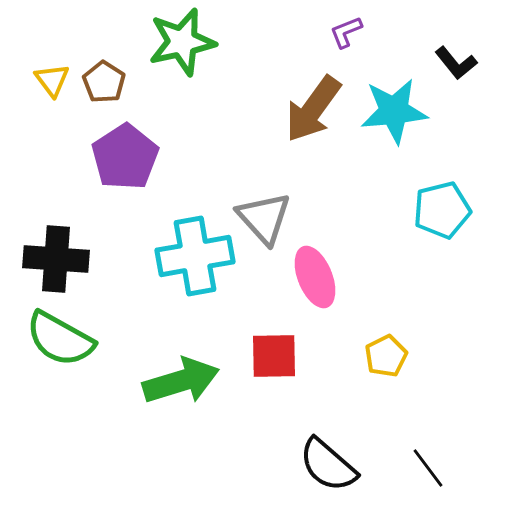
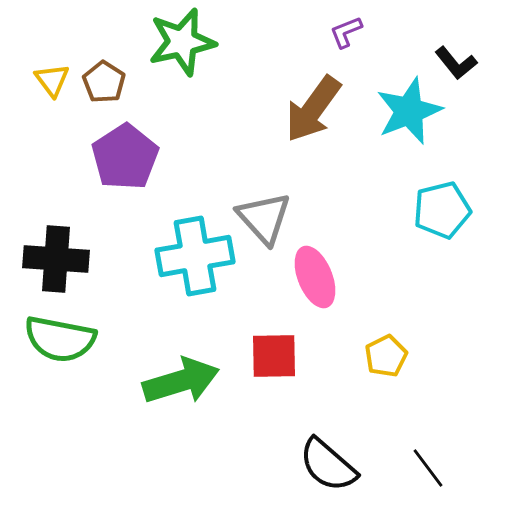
cyan star: moved 15 px right; rotated 16 degrees counterclockwise
green semicircle: rotated 18 degrees counterclockwise
